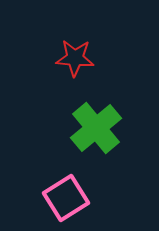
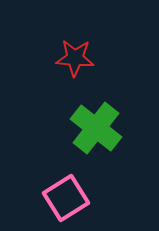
green cross: rotated 12 degrees counterclockwise
